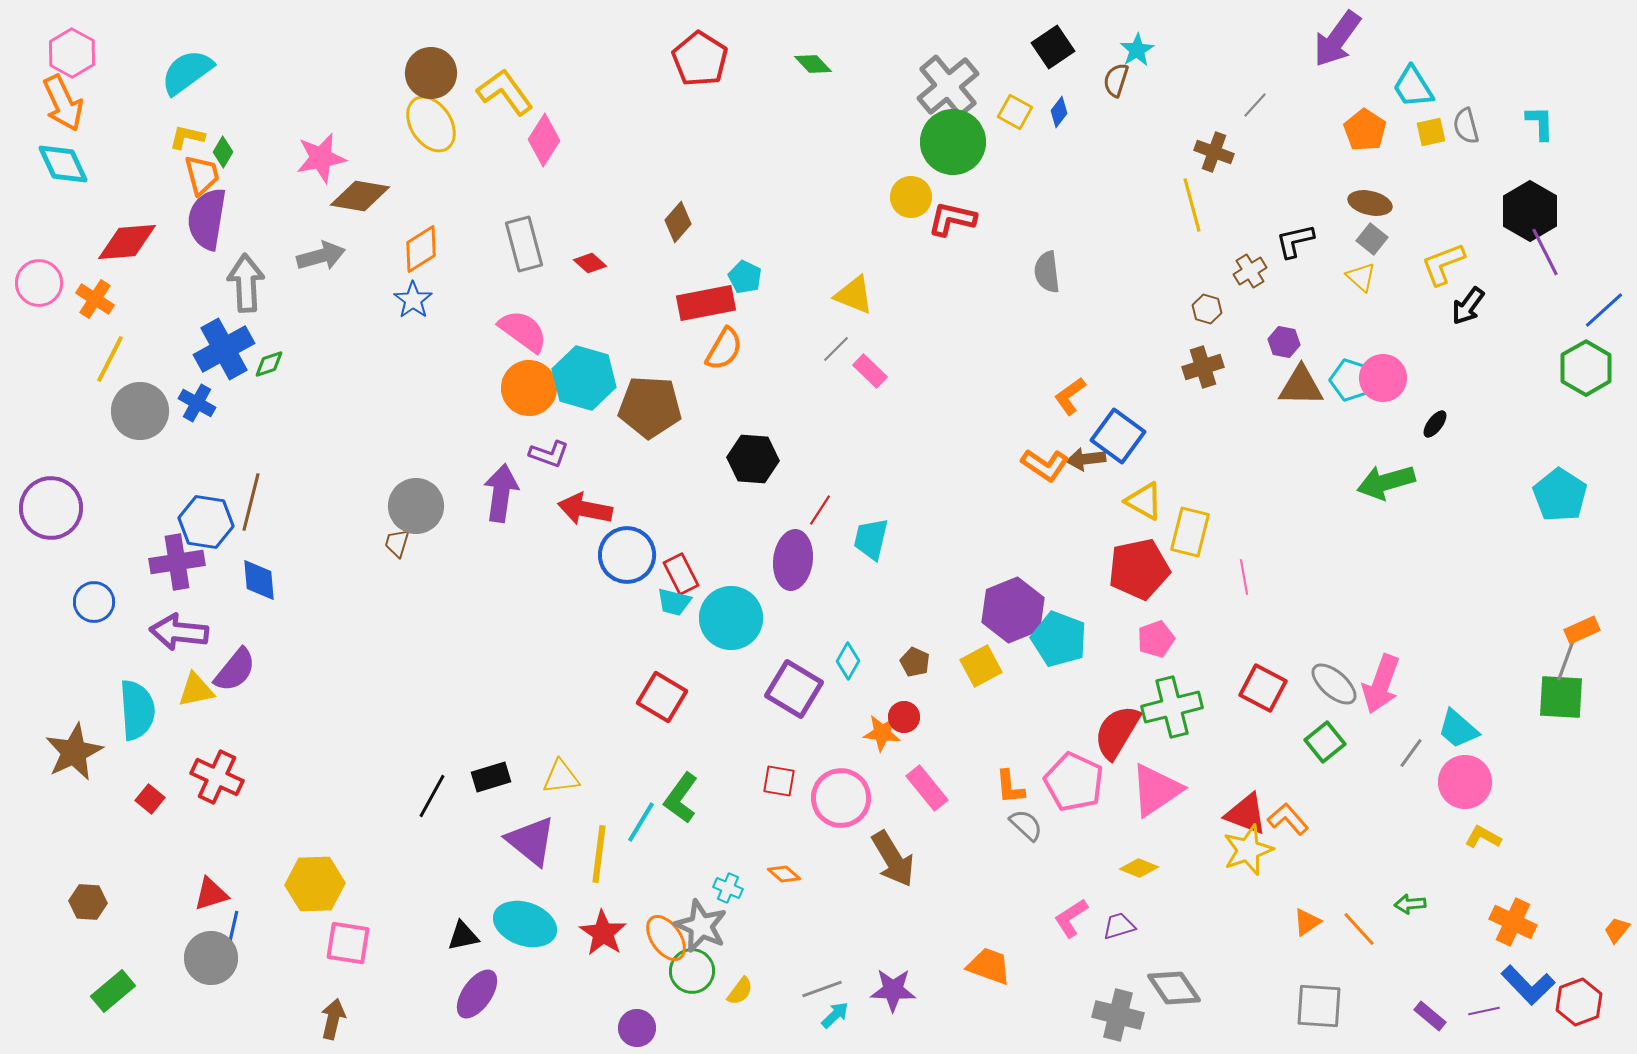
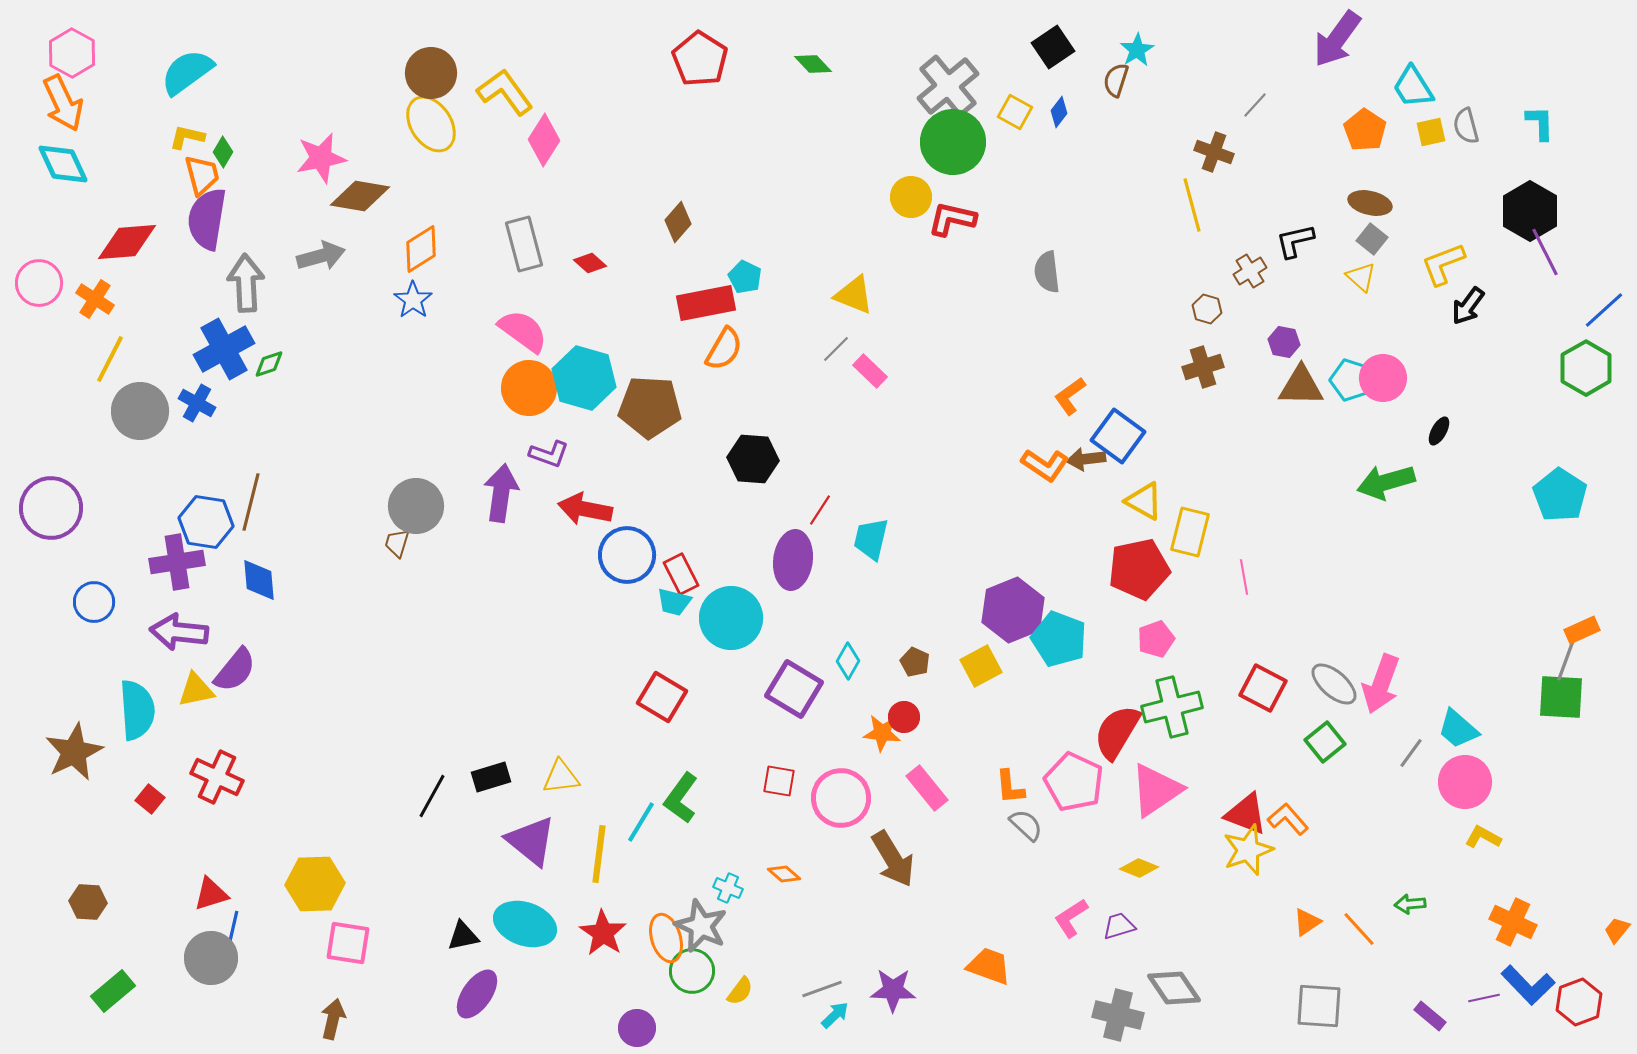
black ellipse at (1435, 424): moved 4 px right, 7 px down; rotated 8 degrees counterclockwise
orange ellipse at (666, 938): rotated 18 degrees clockwise
purple line at (1484, 1011): moved 13 px up
